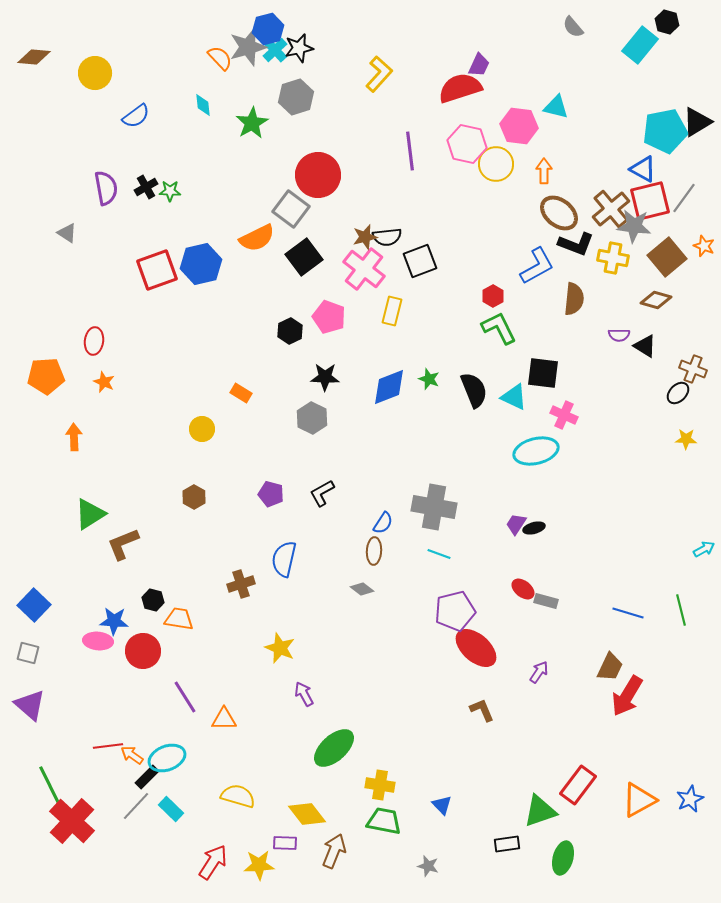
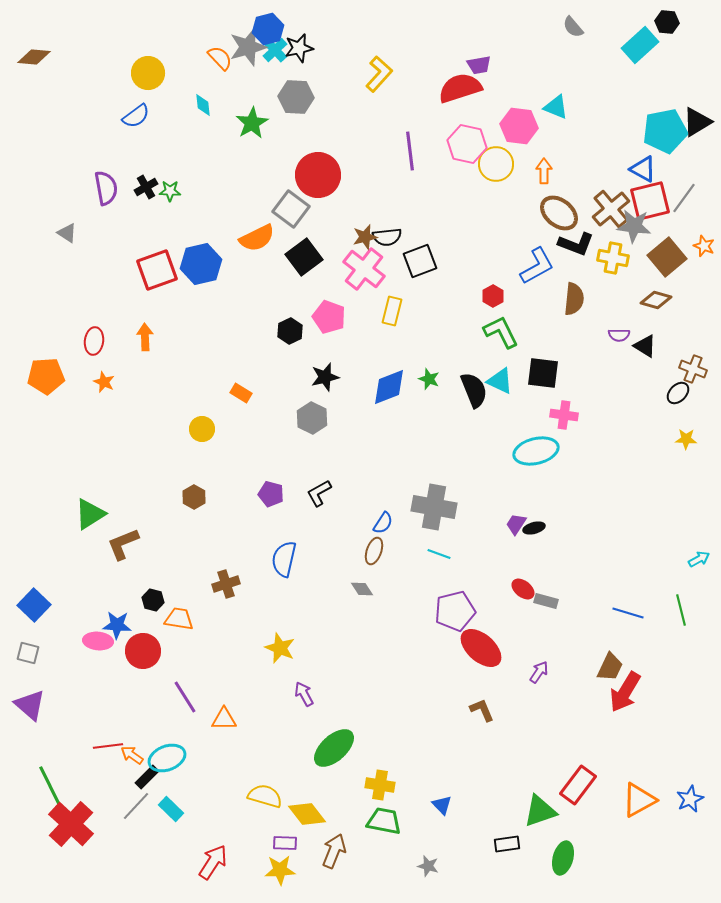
black hexagon at (667, 22): rotated 10 degrees counterclockwise
cyan rectangle at (640, 45): rotated 9 degrees clockwise
purple trapezoid at (479, 65): rotated 55 degrees clockwise
yellow circle at (95, 73): moved 53 px right
gray hexagon at (296, 97): rotated 20 degrees clockwise
cyan triangle at (556, 107): rotated 8 degrees clockwise
green L-shape at (499, 328): moved 2 px right, 4 px down
black star at (325, 377): rotated 16 degrees counterclockwise
cyan triangle at (514, 397): moved 14 px left, 16 px up
pink cross at (564, 415): rotated 16 degrees counterclockwise
orange arrow at (74, 437): moved 71 px right, 100 px up
black L-shape at (322, 493): moved 3 px left
cyan arrow at (704, 549): moved 5 px left, 10 px down
brown ellipse at (374, 551): rotated 16 degrees clockwise
brown cross at (241, 584): moved 15 px left
gray diamond at (362, 589): rotated 20 degrees clockwise
blue star at (114, 621): moved 3 px right, 4 px down
red ellipse at (476, 648): moved 5 px right
red arrow at (627, 696): moved 2 px left, 4 px up
yellow semicircle at (238, 796): moved 27 px right
red cross at (72, 821): moved 1 px left, 3 px down
yellow star at (259, 865): moved 21 px right, 5 px down
